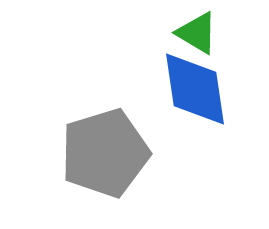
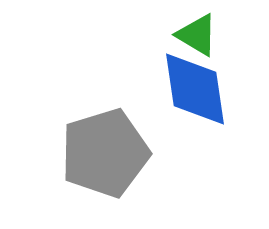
green triangle: moved 2 px down
